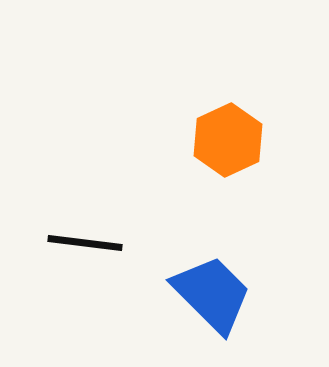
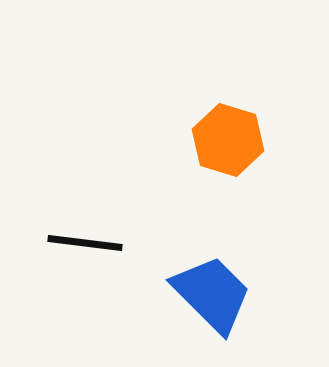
orange hexagon: rotated 18 degrees counterclockwise
